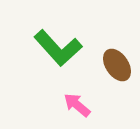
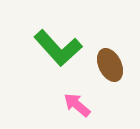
brown ellipse: moved 7 px left; rotated 8 degrees clockwise
